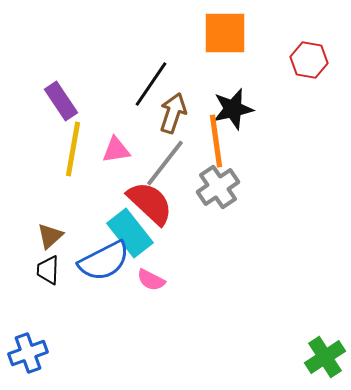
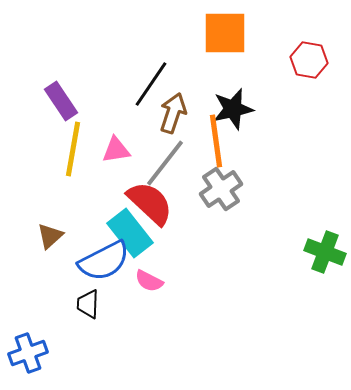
gray cross: moved 3 px right, 2 px down
black trapezoid: moved 40 px right, 34 px down
pink semicircle: moved 2 px left, 1 px down
green cross: moved 105 px up; rotated 36 degrees counterclockwise
